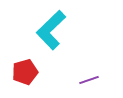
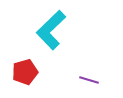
purple line: rotated 36 degrees clockwise
